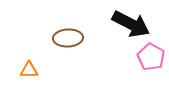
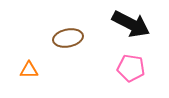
brown ellipse: rotated 8 degrees counterclockwise
pink pentagon: moved 20 px left, 11 px down; rotated 20 degrees counterclockwise
